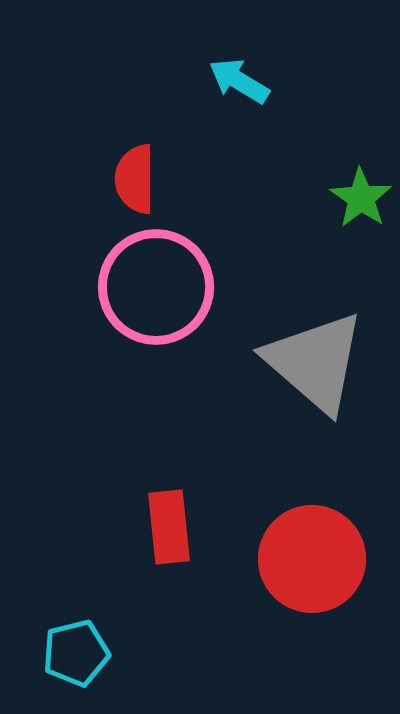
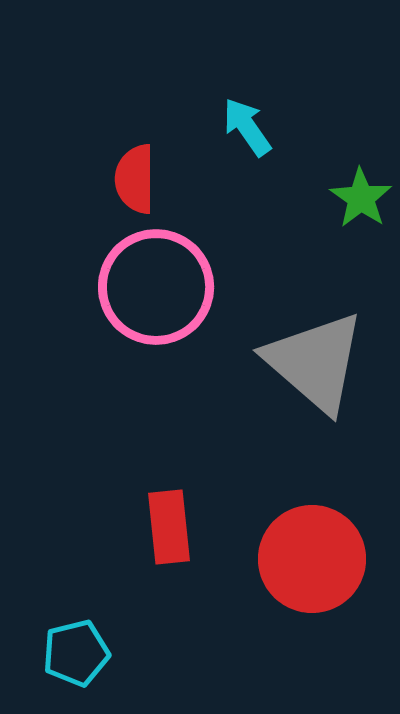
cyan arrow: moved 8 px right, 46 px down; rotated 24 degrees clockwise
